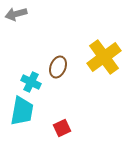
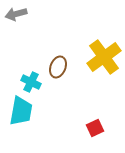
cyan trapezoid: moved 1 px left
red square: moved 33 px right
